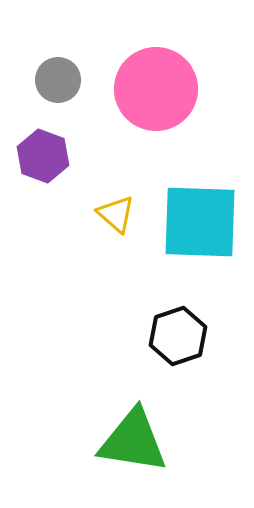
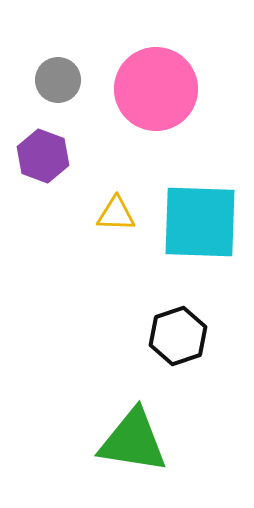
yellow triangle: rotated 39 degrees counterclockwise
